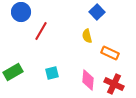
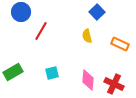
orange rectangle: moved 10 px right, 9 px up
